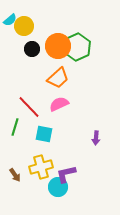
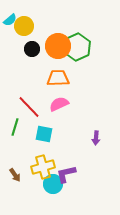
orange trapezoid: rotated 140 degrees counterclockwise
yellow cross: moved 2 px right
cyan circle: moved 5 px left, 3 px up
